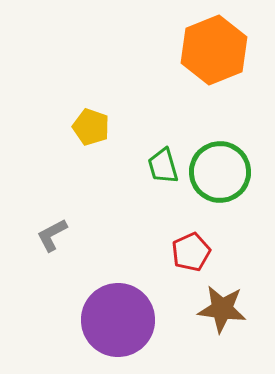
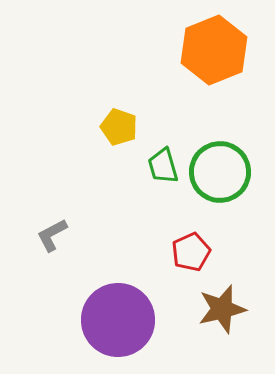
yellow pentagon: moved 28 px right
brown star: rotated 21 degrees counterclockwise
